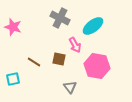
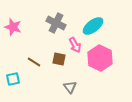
gray cross: moved 4 px left, 5 px down
pink hexagon: moved 3 px right, 8 px up; rotated 15 degrees clockwise
